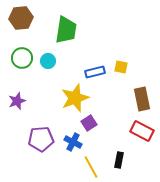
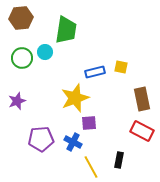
cyan circle: moved 3 px left, 9 px up
purple square: rotated 28 degrees clockwise
